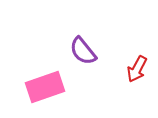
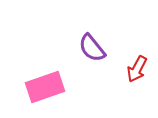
purple semicircle: moved 9 px right, 3 px up
